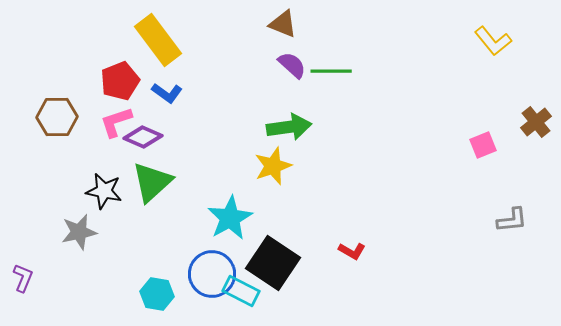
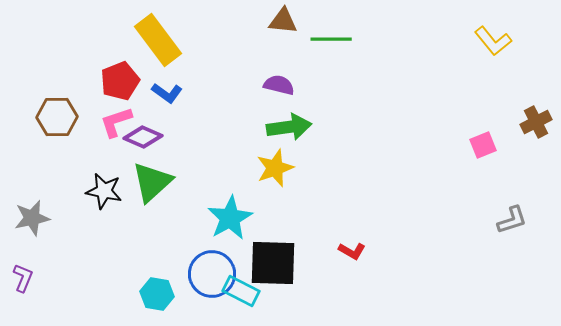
brown triangle: moved 3 px up; rotated 16 degrees counterclockwise
purple semicircle: moved 13 px left, 20 px down; rotated 28 degrees counterclockwise
green line: moved 32 px up
brown cross: rotated 12 degrees clockwise
yellow star: moved 2 px right, 2 px down
gray L-shape: rotated 12 degrees counterclockwise
gray star: moved 47 px left, 14 px up
black square: rotated 32 degrees counterclockwise
